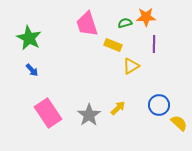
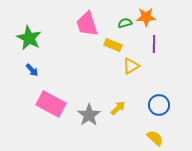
pink rectangle: moved 3 px right, 9 px up; rotated 28 degrees counterclockwise
yellow semicircle: moved 24 px left, 15 px down
